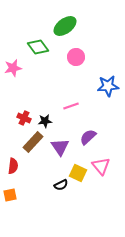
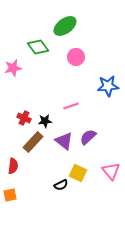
purple triangle: moved 4 px right, 6 px up; rotated 18 degrees counterclockwise
pink triangle: moved 10 px right, 5 px down
